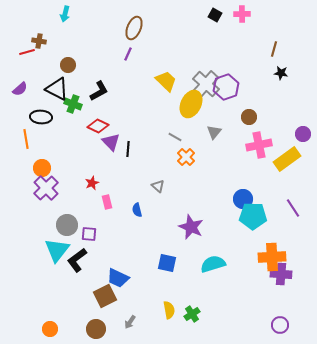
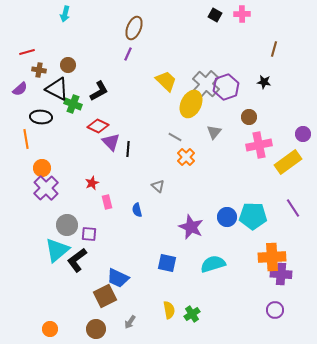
brown cross at (39, 41): moved 29 px down
black star at (281, 73): moved 17 px left, 9 px down
yellow rectangle at (287, 159): moved 1 px right, 3 px down
blue circle at (243, 199): moved 16 px left, 18 px down
cyan triangle at (57, 250): rotated 12 degrees clockwise
purple circle at (280, 325): moved 5 px left, 15 px up
